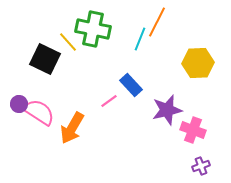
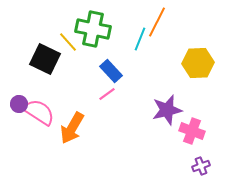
blue rectangle: moved 20 px left, 14 px up
pink line: moved 2 px left, 7 px up
pink cross: moved 1 px left, 1 px down
